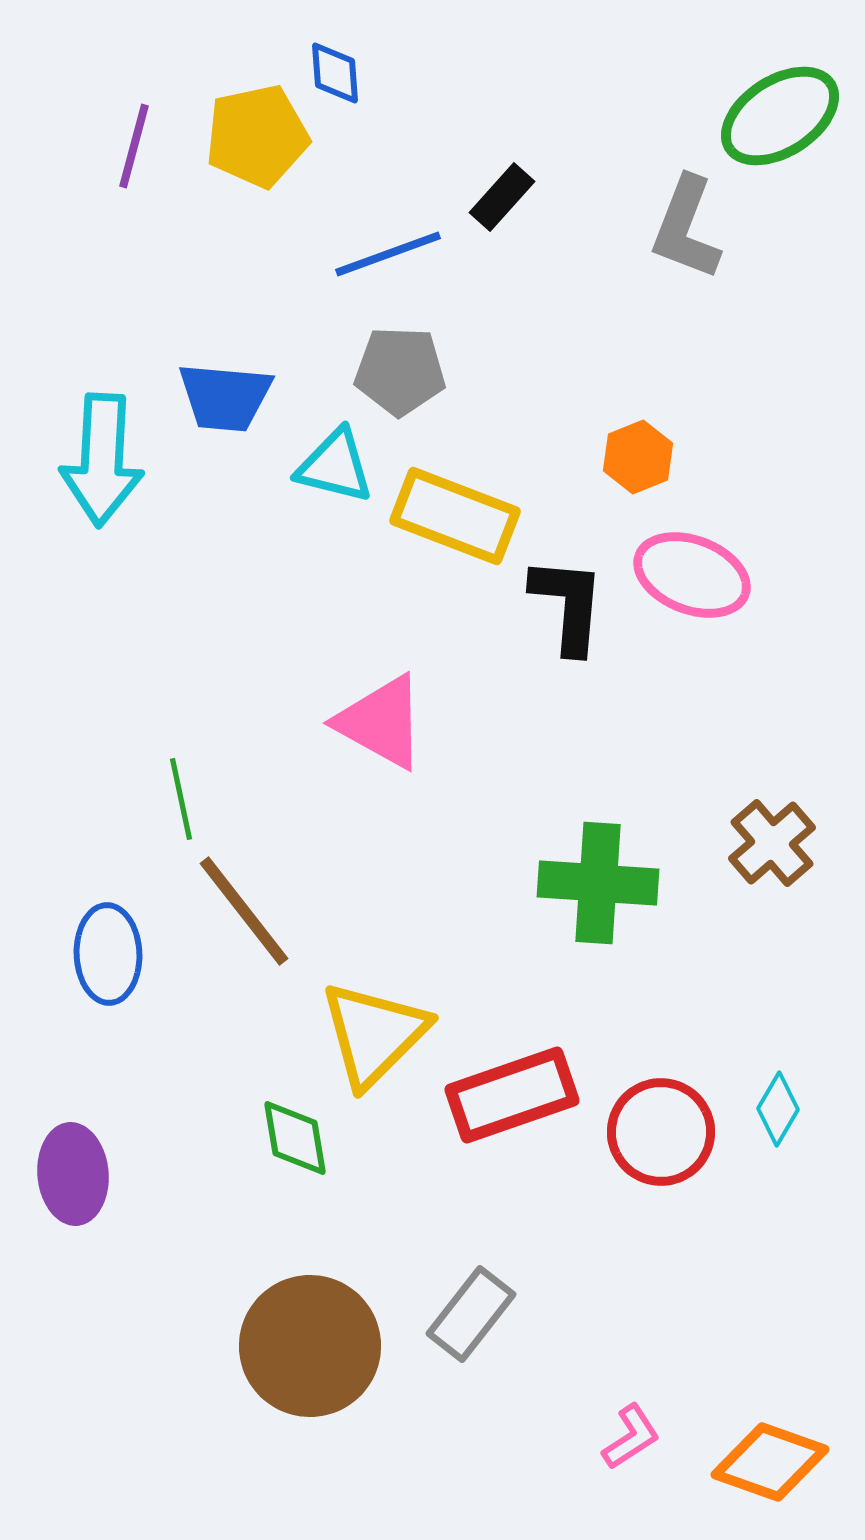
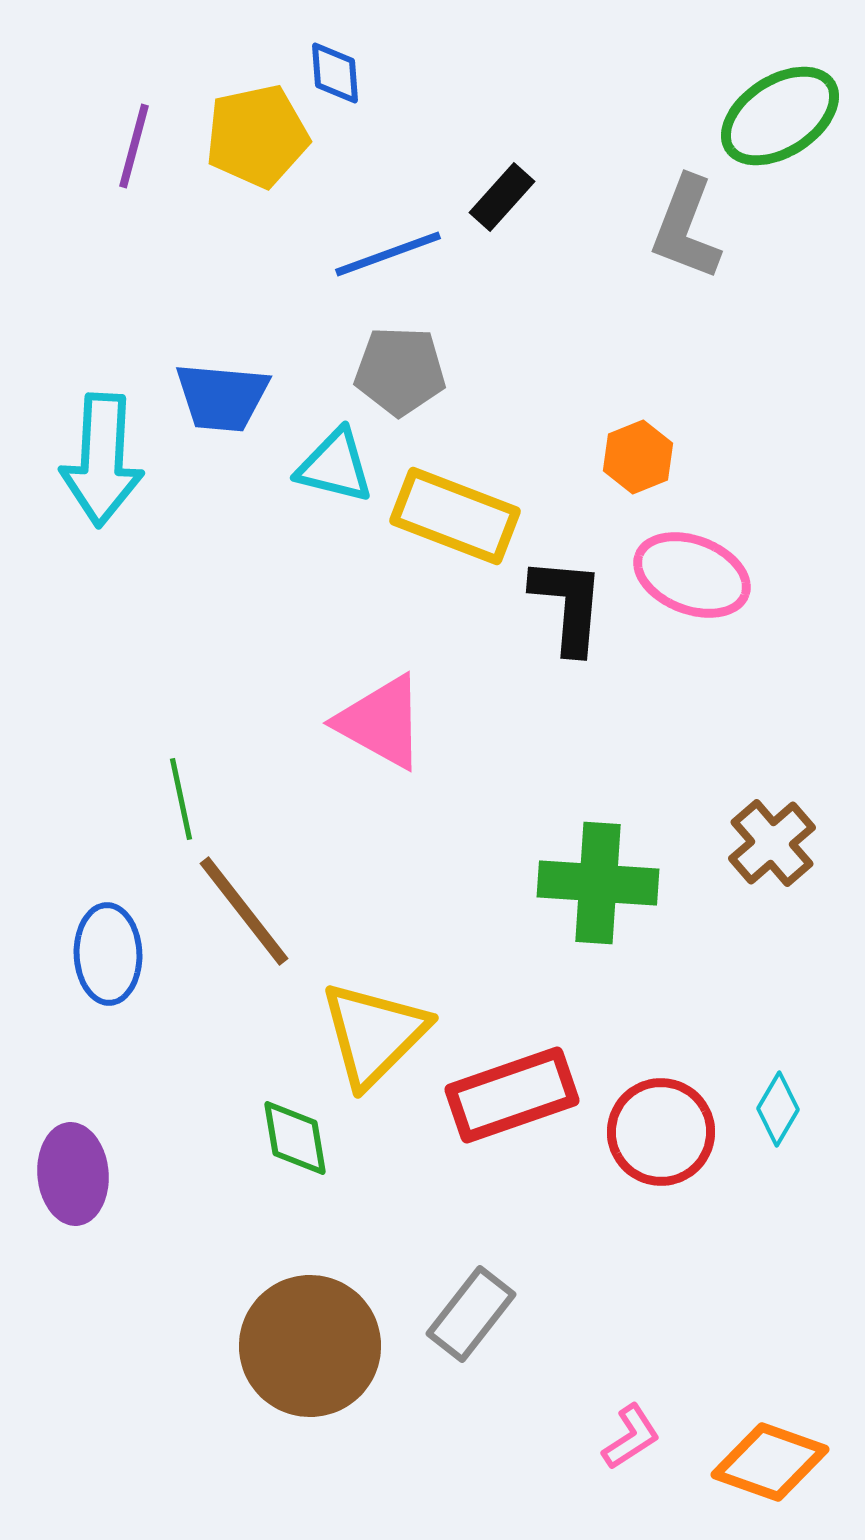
blue trapezoid: moved 3 px left
